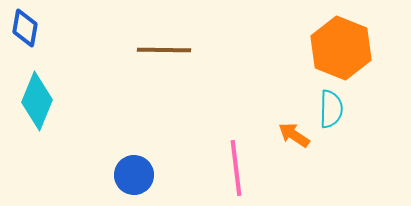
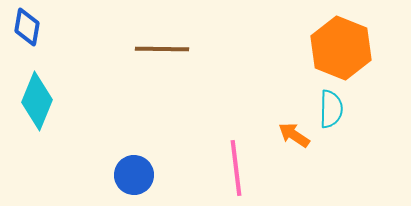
blue diamond: moved 2 px right, 1 px up
brown line: moved 2 px left, 1 px up
